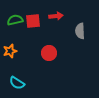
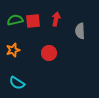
red arrow: moved 3 px down; rotated 72 degrees counterclockwise
orange star: moved 3 px right, 1 px up
